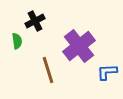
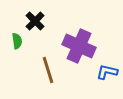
black cross: rotated 18 degrees counterclockwise
purple cross: rotated 28 degrees counterclockwise
blue L-shape: rotated 15 degrees clockwise
